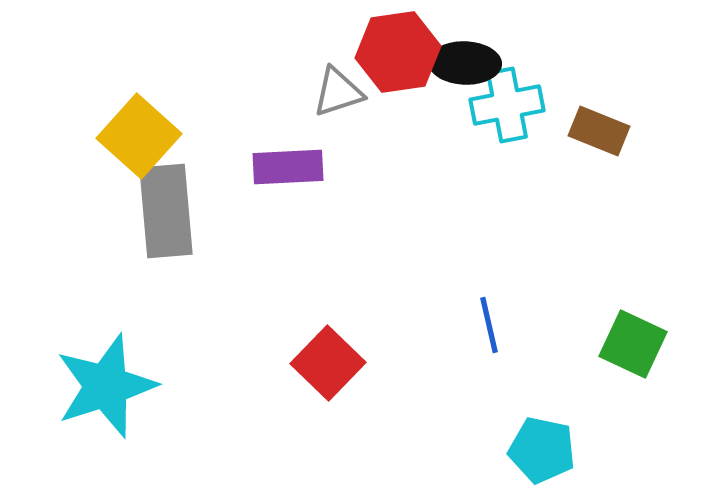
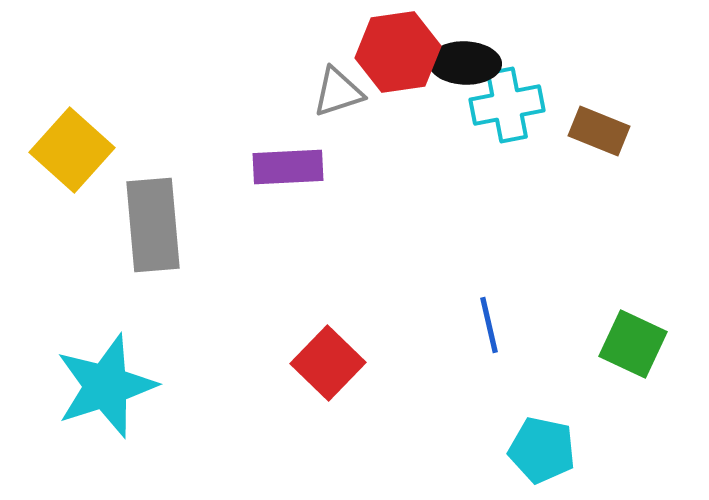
yellow square: moved 67 px left, 14 px down
gray rectangle: moved 13 px left, 14 px down
